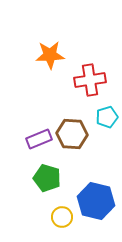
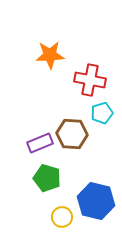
red cross: rotated 20 degrees clockwise
cyan pentagon: moved 5 px left, 4 px up
purple rectangle: moved 1 px right, 4 px down
